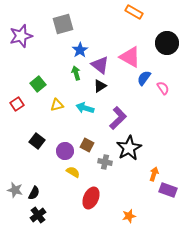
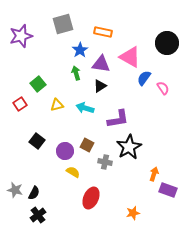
orange rectangle: moved 31 px left, 20 px down; rotated 18 degrees counterclockwise
purple triangle: moved 1 px right, 1 px up; rotated 30 degrees counterclockwise
red square: moved 3 px right
purple L-shape: moved 1 px down; rotated 35 degrees clockwise
black star: moved 1 px up
orange star: moved 4 px right, 3 px up
